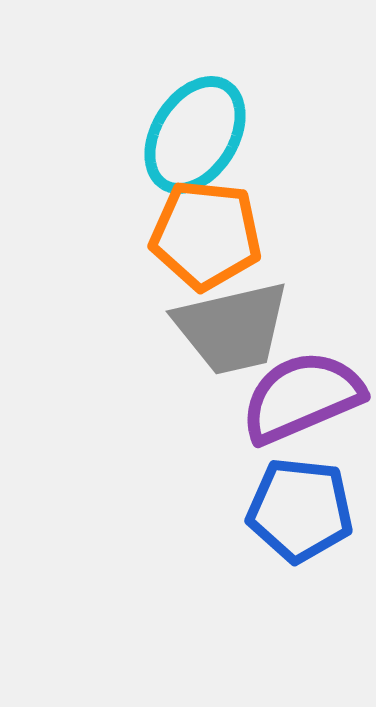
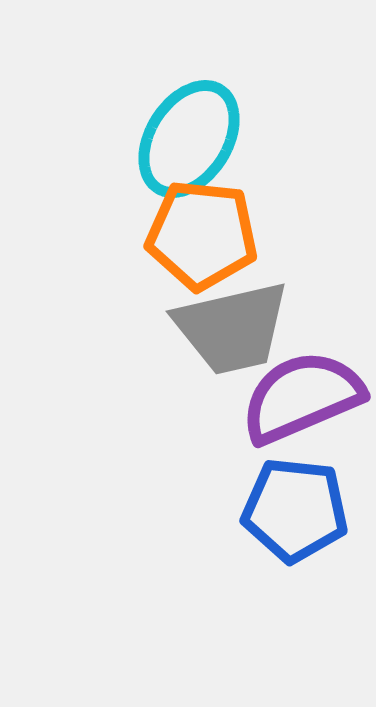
cyan ellipse: moved 6 px left, 4 px down
orange pentagon: moved 4 px left
blue pentagon: moved 5 px left
